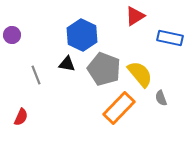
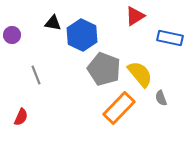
black triangle: moved 14 px left, 41 px up
